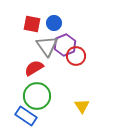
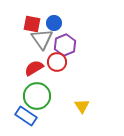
gray triangle: moved 5 px left, 7 px up
red circle: moved 19 px left, 6 px down
